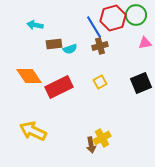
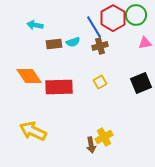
red hexagon: rotated 15 degrees counterclockwise
cyan semicircle: moved 3 px right, 7 px up
red rectangle: rotated 24 degrees clockwise
yellow cross: moved 2 px right, 1 px up
